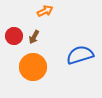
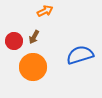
red circle: moved 5 px down
